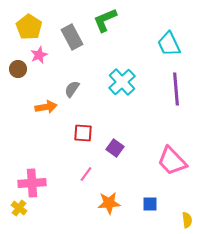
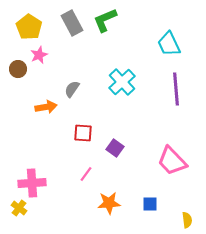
gray rectangle: moved 14 px up
